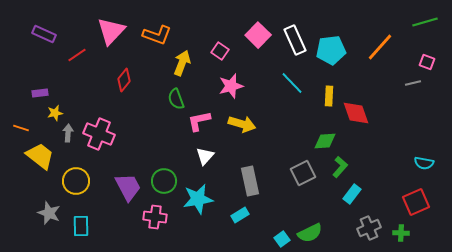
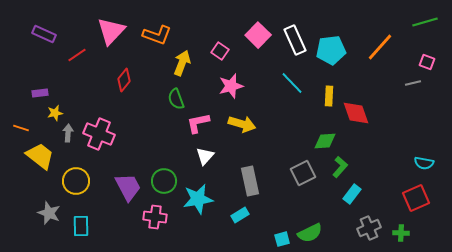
pink L-shape at (199, 121): moved 1 px left, 2 px down
red square at (416, 202): moved 4 px up
cyan square at (282, 239): rotated 21 degrees clockwise
